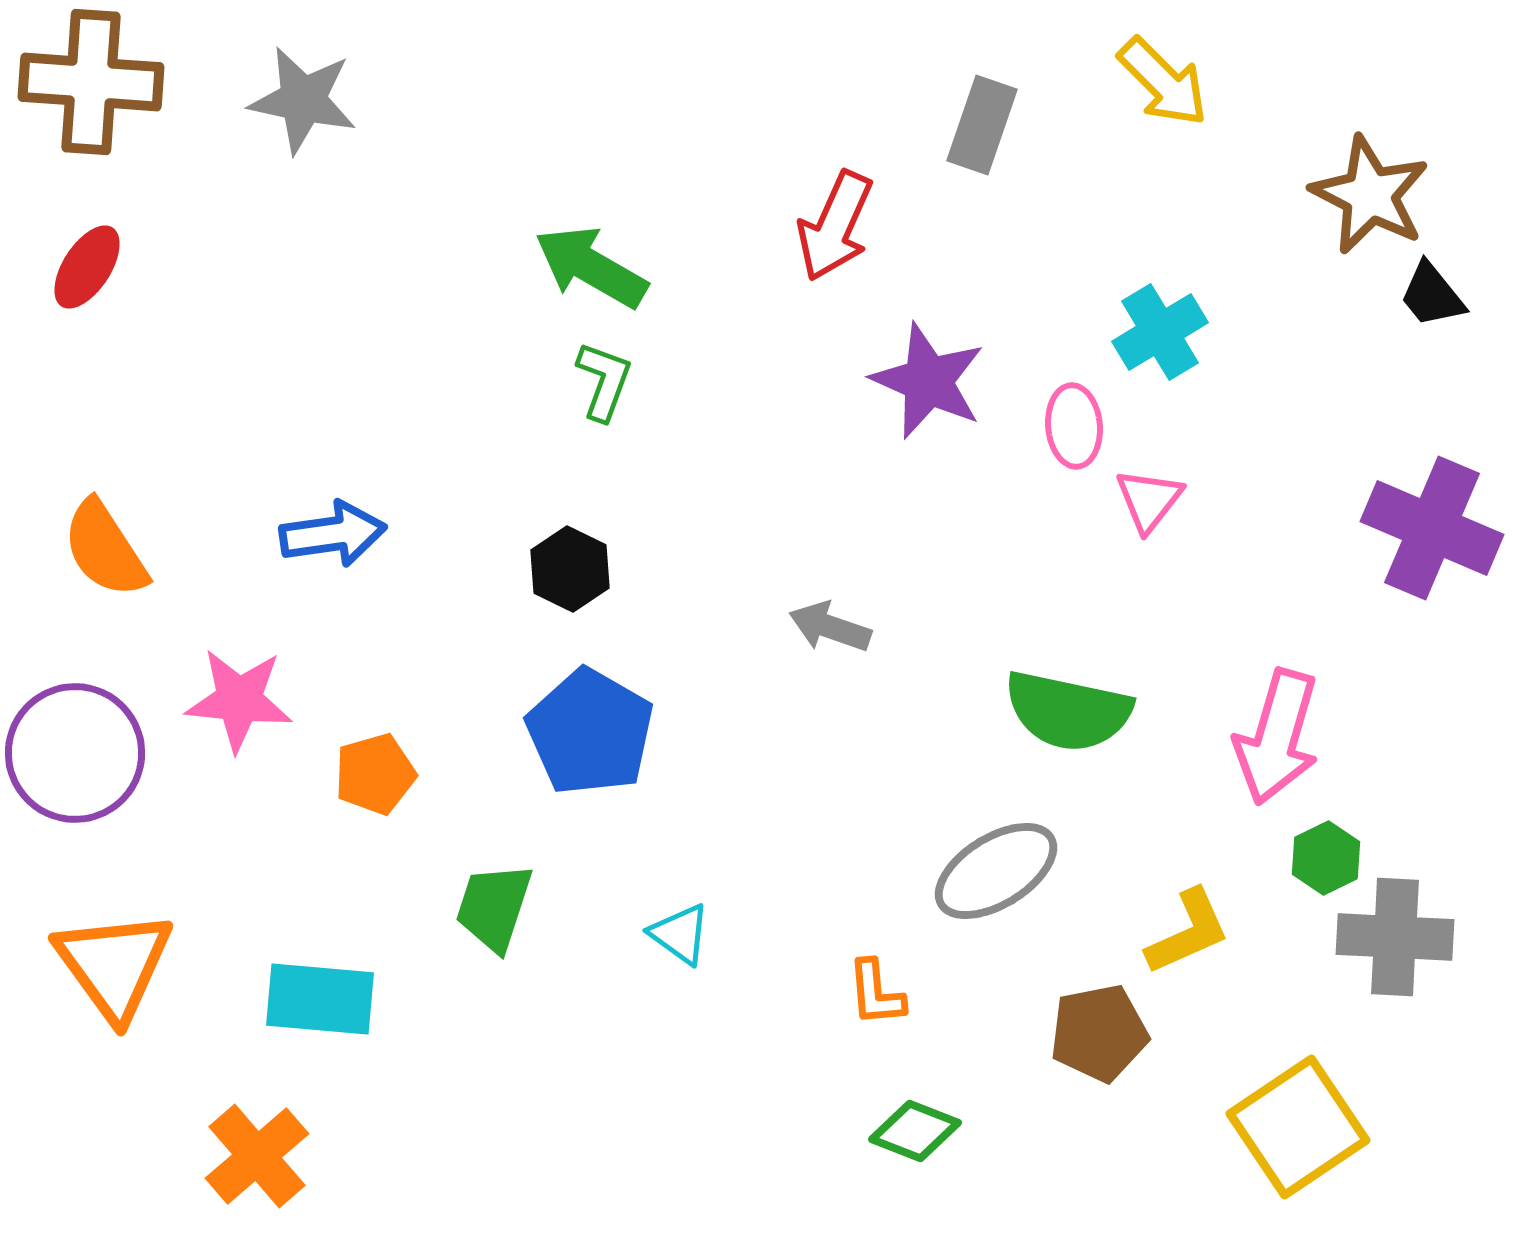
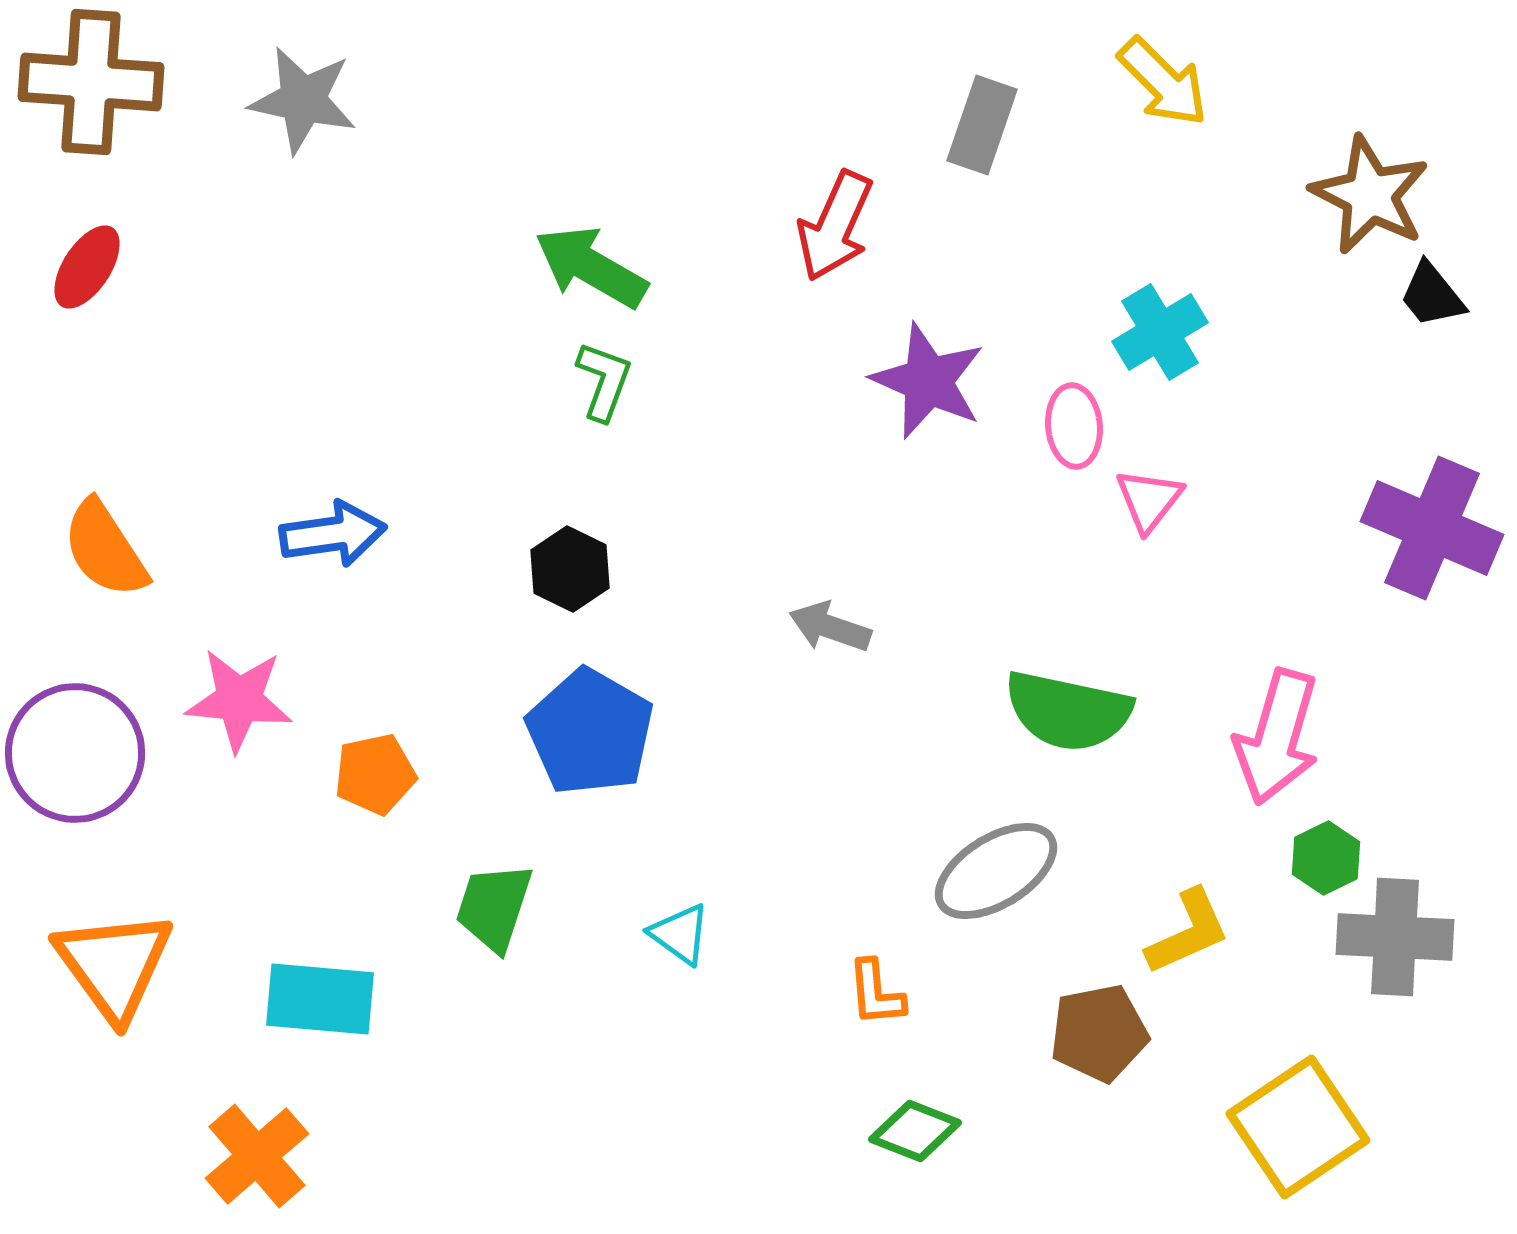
orange pentagon: rotated 4 degrees clockwise
